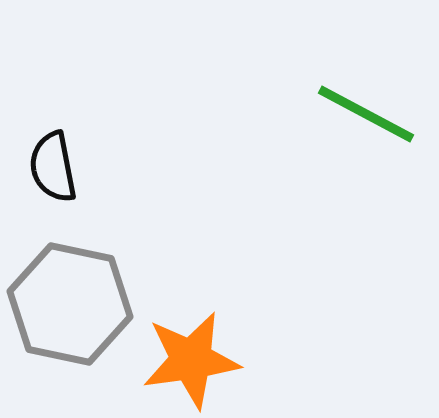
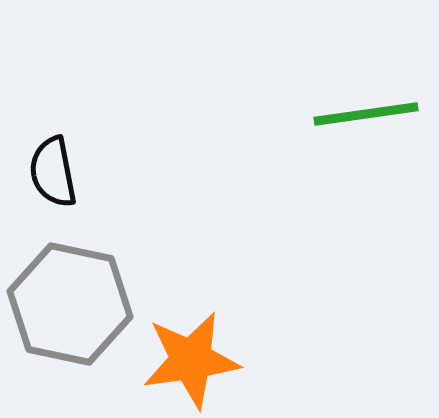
green line: rotated 36 degrees counterclockwise
black semicircle: moved 5 px down
